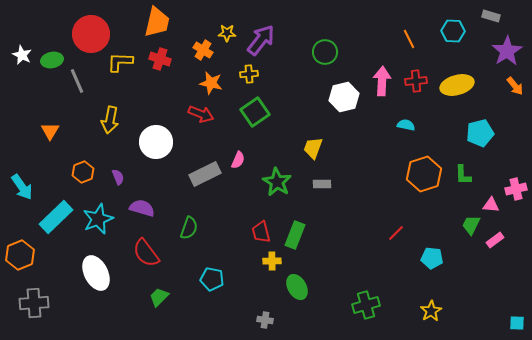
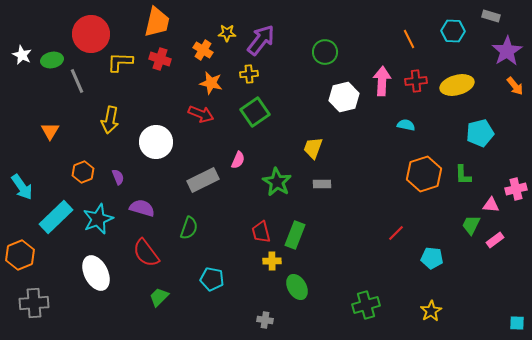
gray rectangle at (205, 174): moved 2 px left, 6 px down
